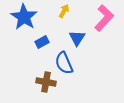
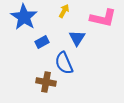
pink L-shape: moved 1 px left; rotated 60 degrees clockwise
